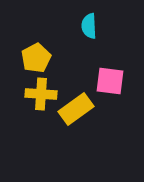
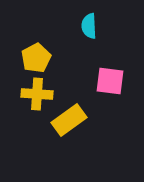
yellow cross: moved 4 px left
yellow rectangle: moved 7 px left, 11 px down
